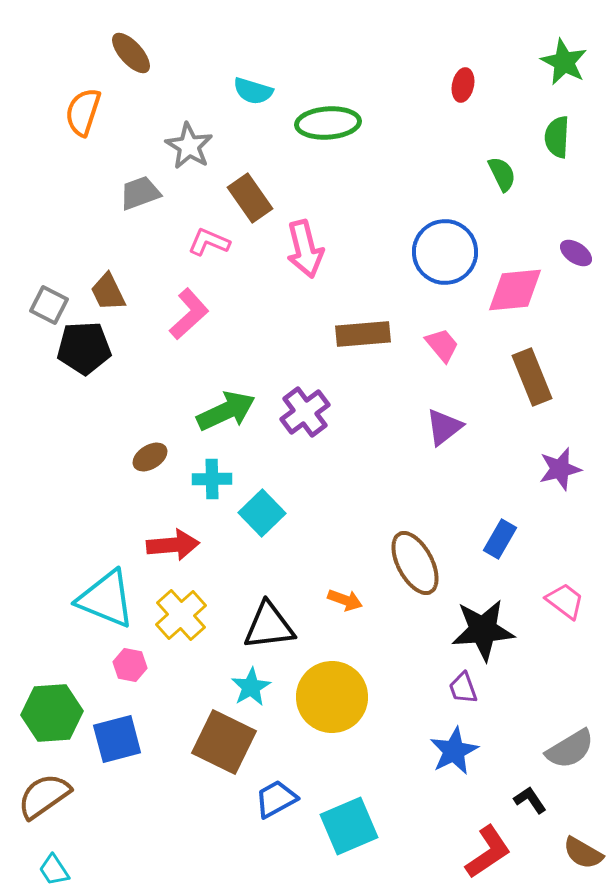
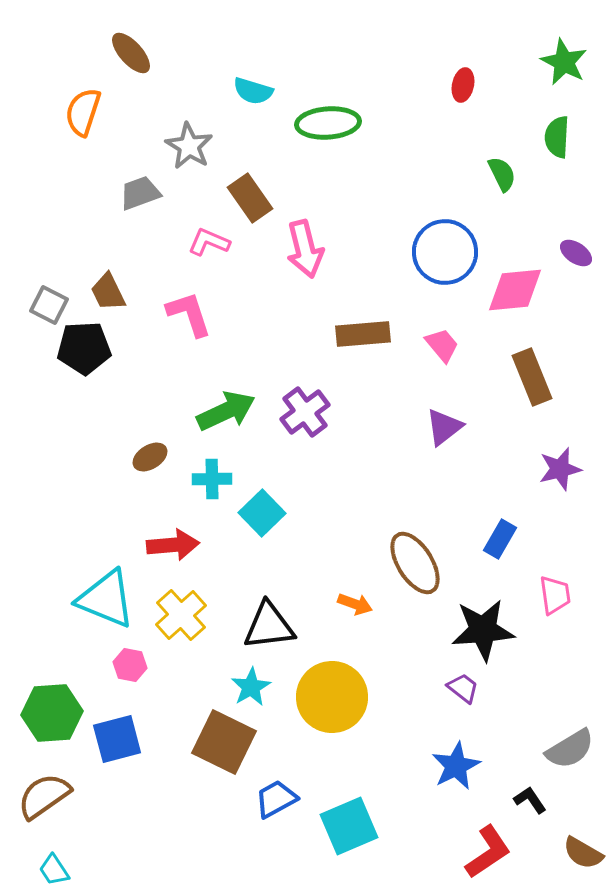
pink L-shape at (189, 314): rotated 66 degrees counterclockwise
brown ellipse at (415, 563): rotated 4 degrees counterclockwise
orange arrow at (345, 600): moved 10 px right, 4 px down
pink trapezoid at (565, 601): moved 10 px left, 6 px up; rotated 45 degrees clockwise
purple trapezoid at (463, 688): rotated 148 degrees clockwise
blue star at (454, 751): moved 2 px right, 15 px down
